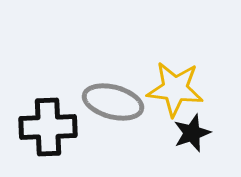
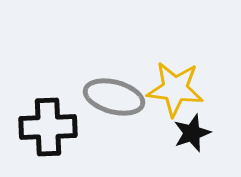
gray ellipse: moved 1 px right, 5 px up
